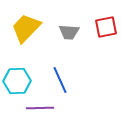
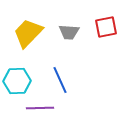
yellow trapezoid: moved 2 px right, 5 px down
